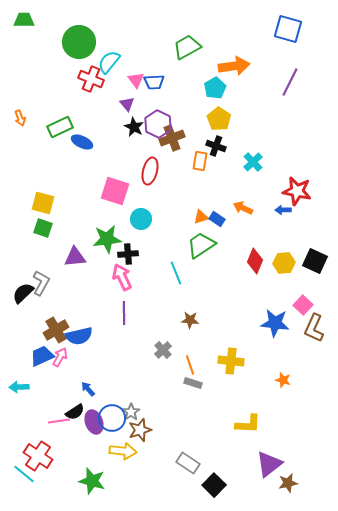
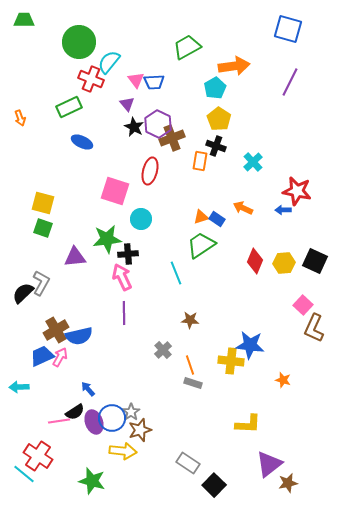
green rectangle at (60, 127): moved 9 px right, 20 px up
blue star at (275, 323): moved 25 px left, 22 px down
